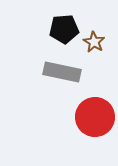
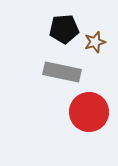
brown star: moved 1 px right; rotated 25 degrees clockwise
red circle: moved 6 px left, 5 px up
